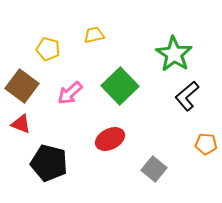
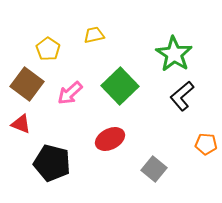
yellow pentagon: rotated 20 degrees clockwise
brown square: moved 5 px right, 2 px up
black L-shape: moved 5 px left
black pentagon: moved 3 px right
